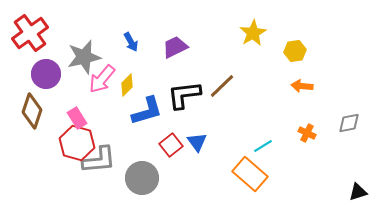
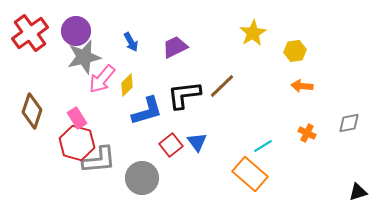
purple circle: moved 30 px right, 43 px up
